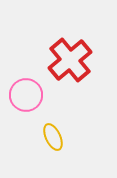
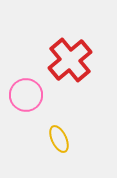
yellow ellipse: moved 6 px right, 2 px down
